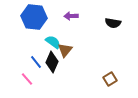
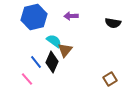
blue hexagon: rotated 20 degrees counterclockwise
cyan semicircle: moved 1 px right, 1 px up
